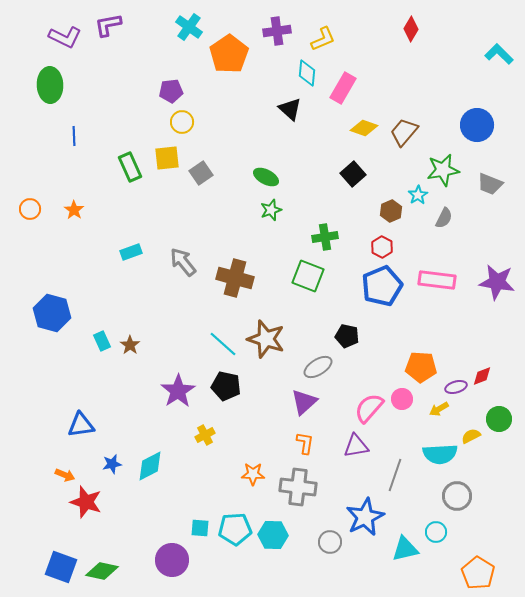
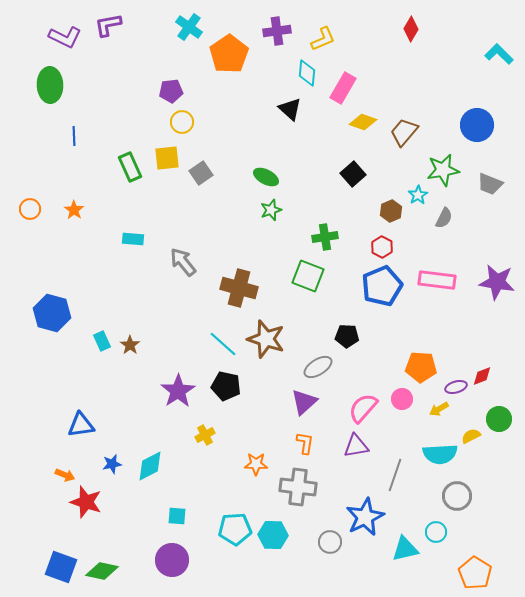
yellow diamond at (364, 128): moved 1 px left, 6 px up
cyan rectangle at (131, 252): moved 2 px right, 13 px up; rotated 25 degrees clockwise
brown cross at (235, 278): moved 4 px right, 10 px down
black pentagon at (347, 336): rotated 10 degrees counterclockwise
pink semicircle at (369, 408): moved 6 px left
orange star at (253, 474): moved 3 px right, 10 px up
cyan square at (200, 528): moved 23 px left, 12 px up
orange pentagon at (478, 573): moved 3 px left
